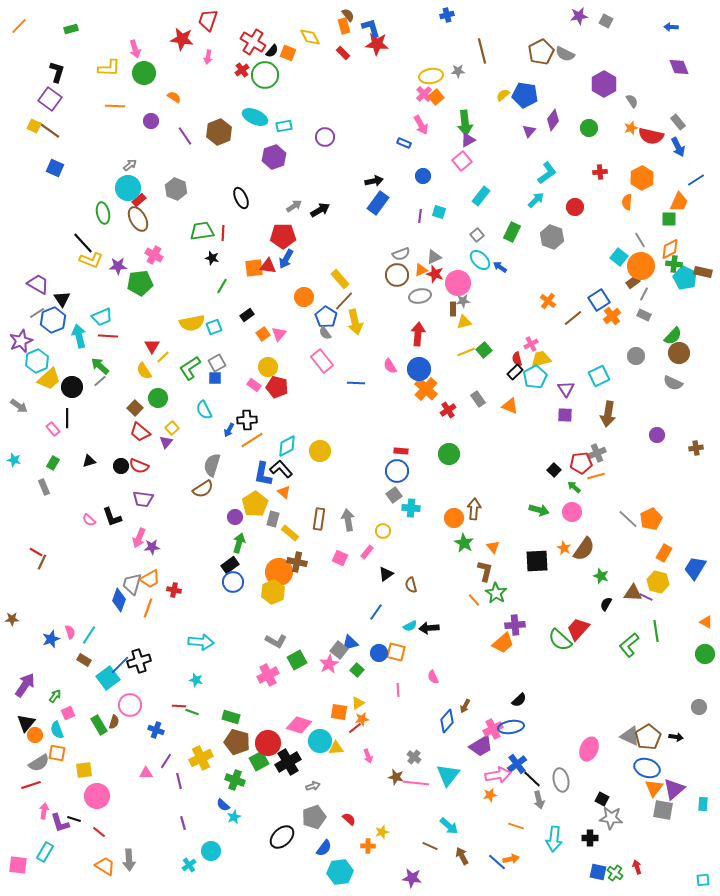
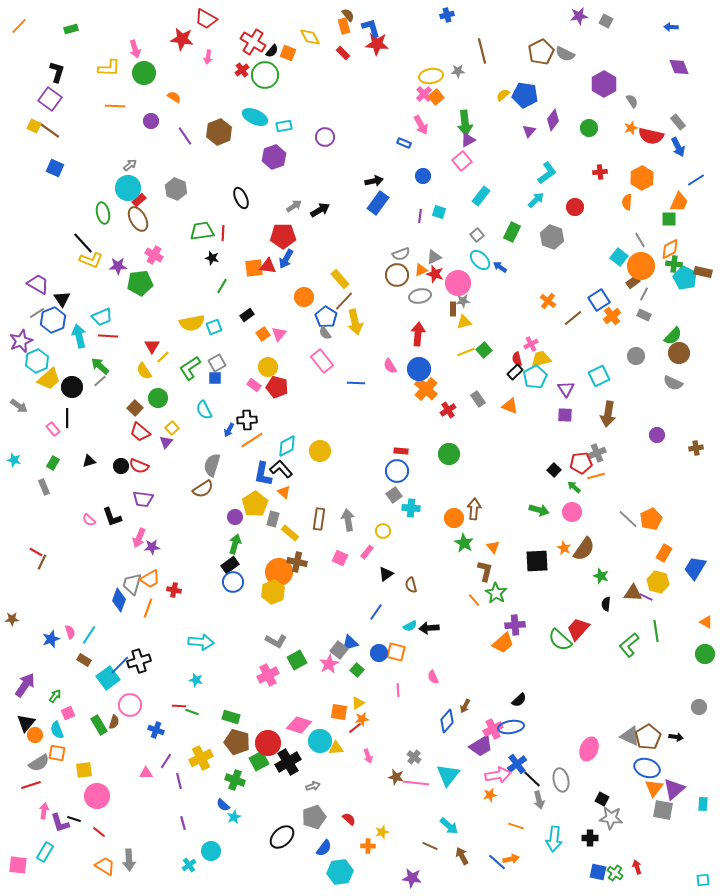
red trapezoid at (208, 20): moved 2 px left, 1 px up; rotated 80 degrees counterclockwise
green arrow at (239, 543): moved 4 px left, 1 px down
black semicircle at (606, 604): rotated 24 degrees counterclockwise
